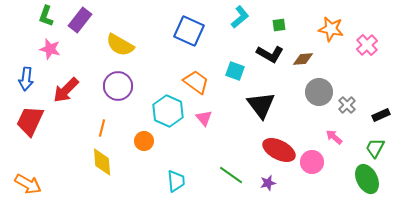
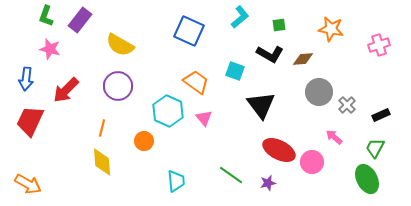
pink cross: moved 12 px right; rotated 25 degrees clockwise
